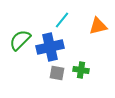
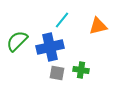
green semicircle: moved 3 px left, 1 px down
